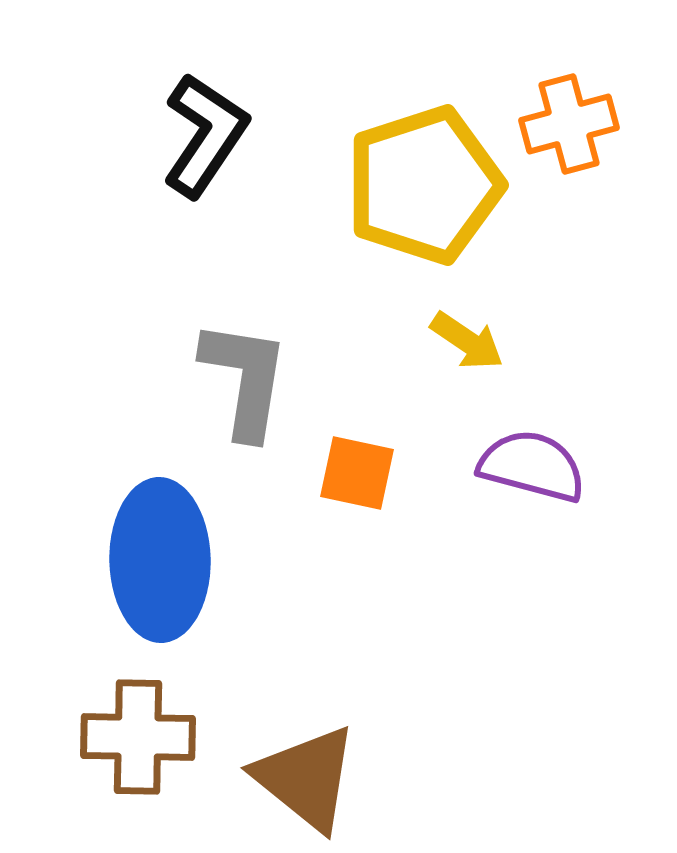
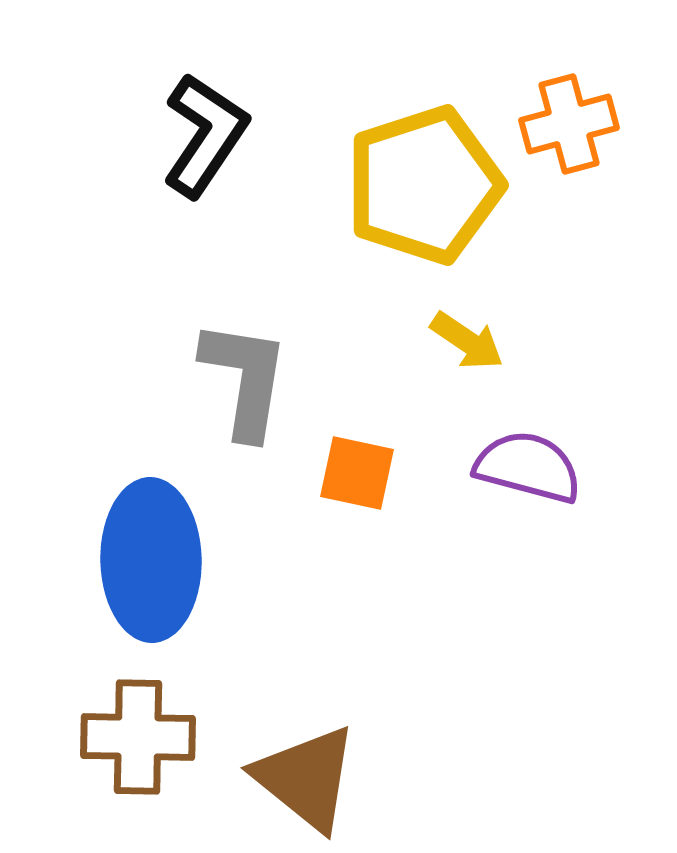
purple semicircle: moved 4 px left, 1 px down
blue ellipse: moved 9 px left
